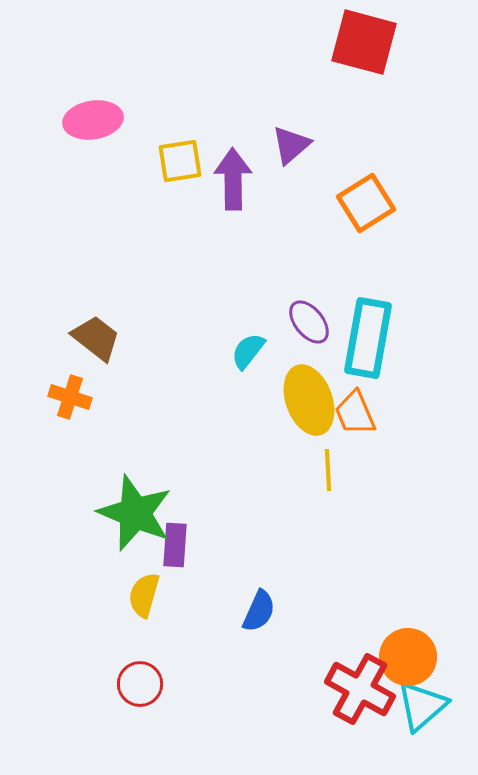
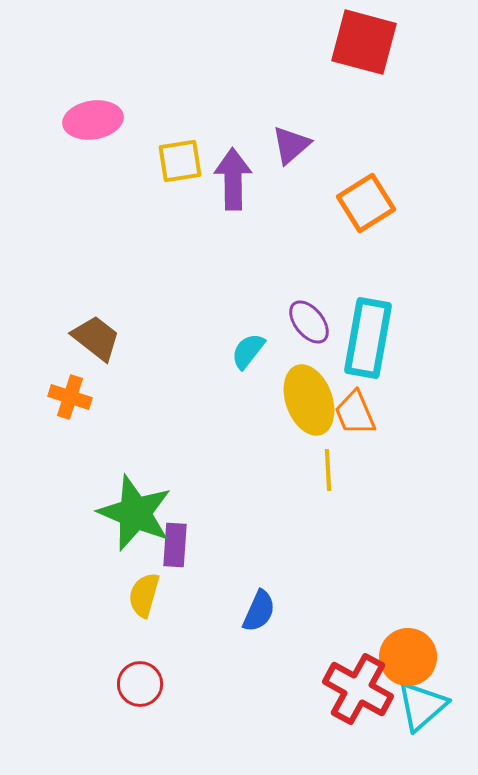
red cross: moved 2 px left
